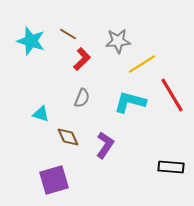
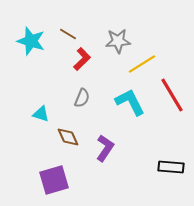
cyan L-shape: rotated 48 degrees clockwise
purple L-shape: moved 3 px down
